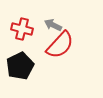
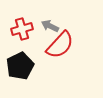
gray arrow: moved 3 px left, 1 px down
red cross: rotated 30 degrees counterclockwise
